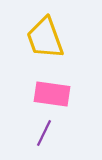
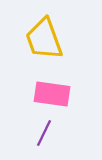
yellow trapezoid: moved 1 px left, 1 px down
